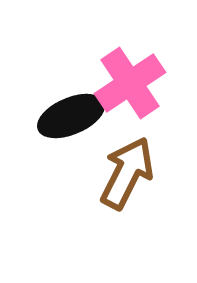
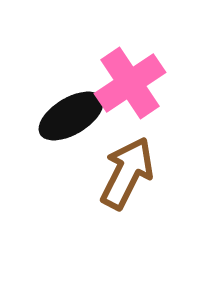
black ellipse: rotated 8 degrees counterclockwise
